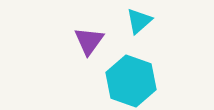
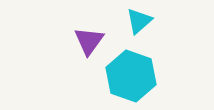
cyan hexagon: moved 5 px up
